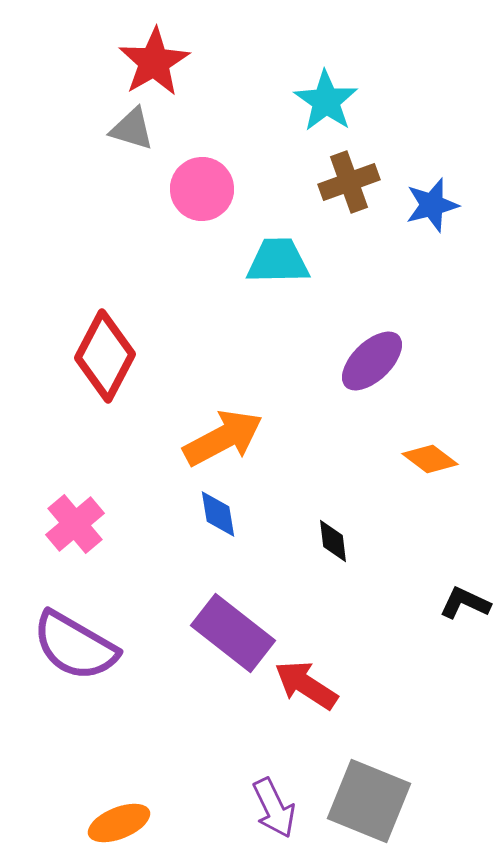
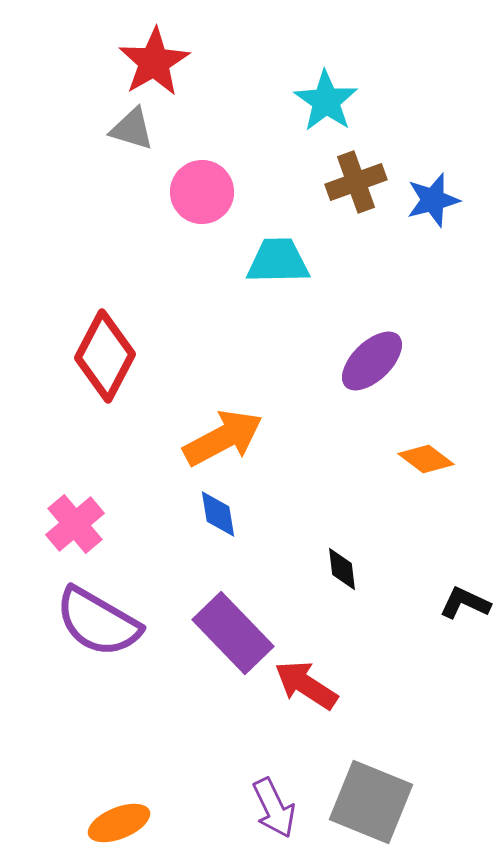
brown cross: moved 7 px right
pink circle: moved 3 px down
blue star: moved 1 px right, 5 px up
orange diamond: moved 4 px left
black diamond: moved 9 px right, 28 px down
purple rectangle: rotated 8 degrees clockwise
purple semicircle: moved 23 px right, 24 px up
gray square: moved 2 px right, 1 px down
